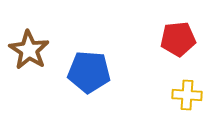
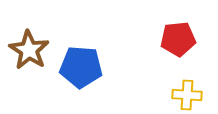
blue pentagon: moved 8 px left, 5 px up
